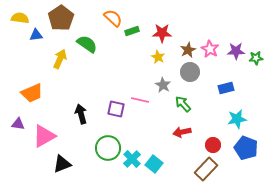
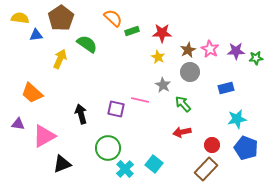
orange trapezoid: rotated 65 degrees clockwise
red circle: moved 1 px left
cyan cross: moved 7 px left, 10 px down
